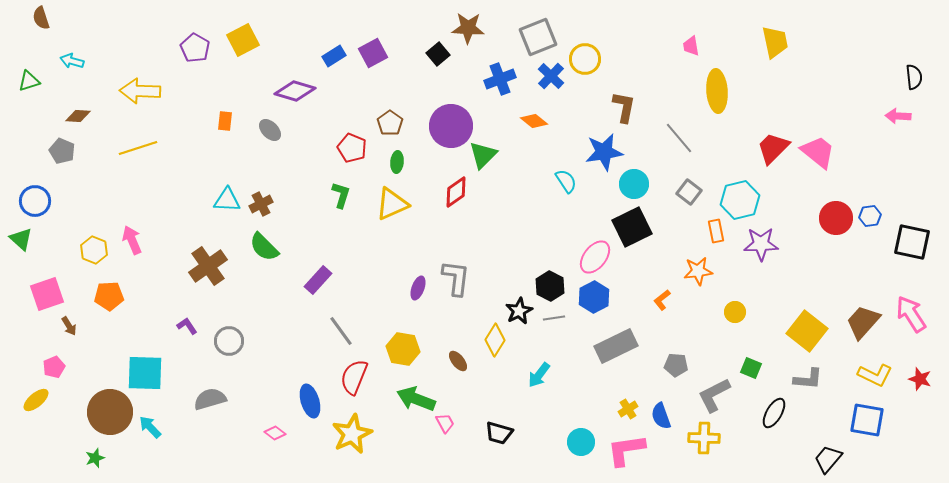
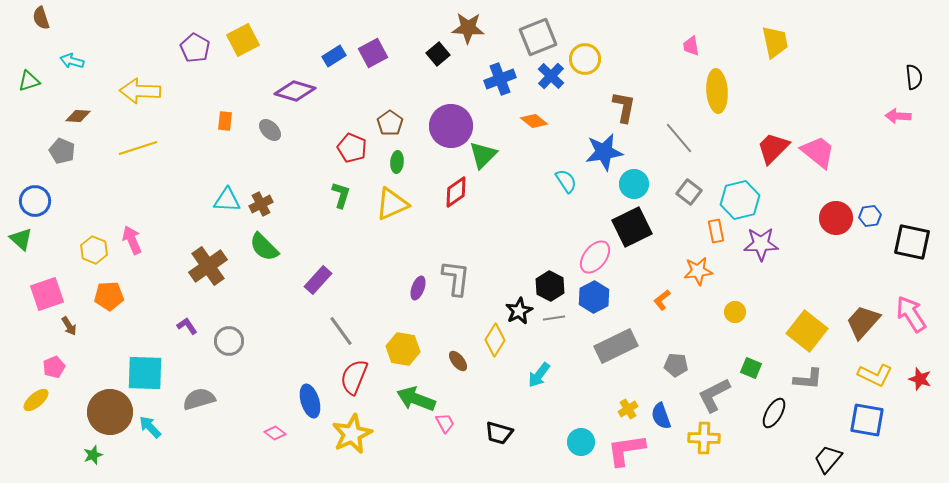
gray semicircle at (210, 399): moved 11 px left
green star at (95, 458): moved 2 px left, 3 px up
